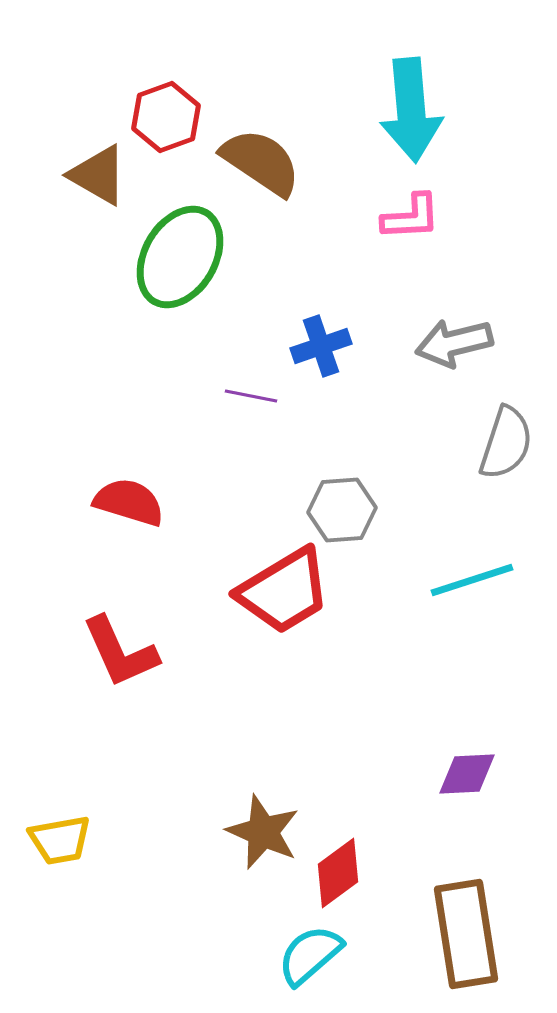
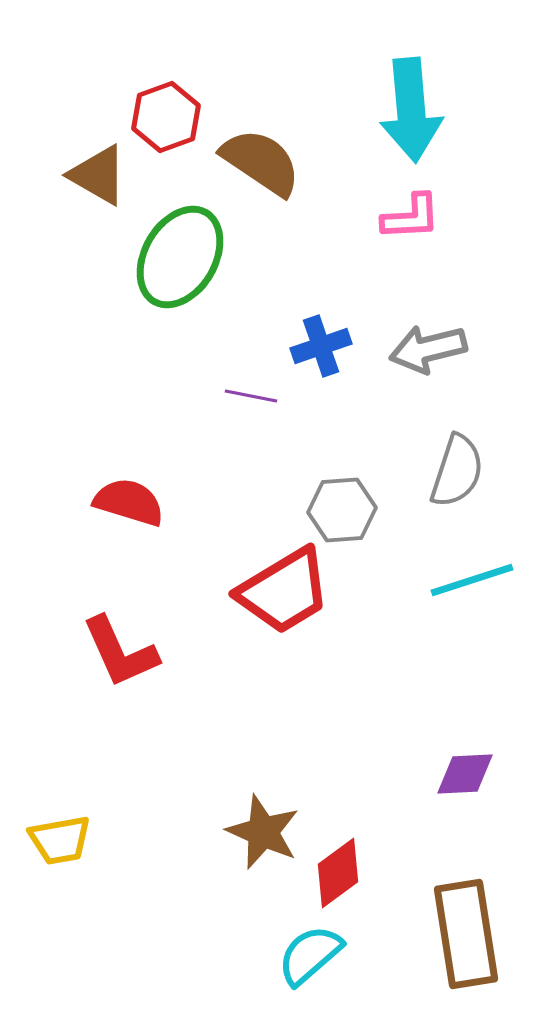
gray arrow: moved 26 px left, 6 px down
gray semicircle: moved 49 px left, 28 px down
purple diamond: moved 2 px left
